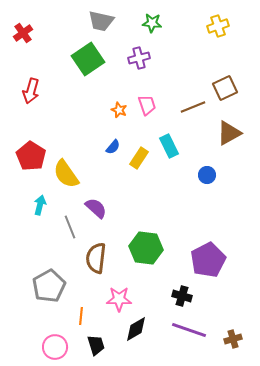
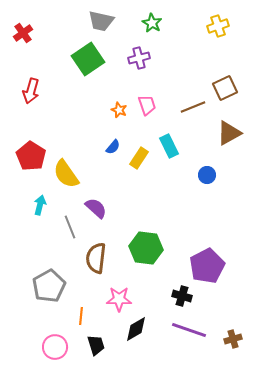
green star: rotated 24 degrees clockwise
purple pentagon: moved 1 px left, 6 px down
